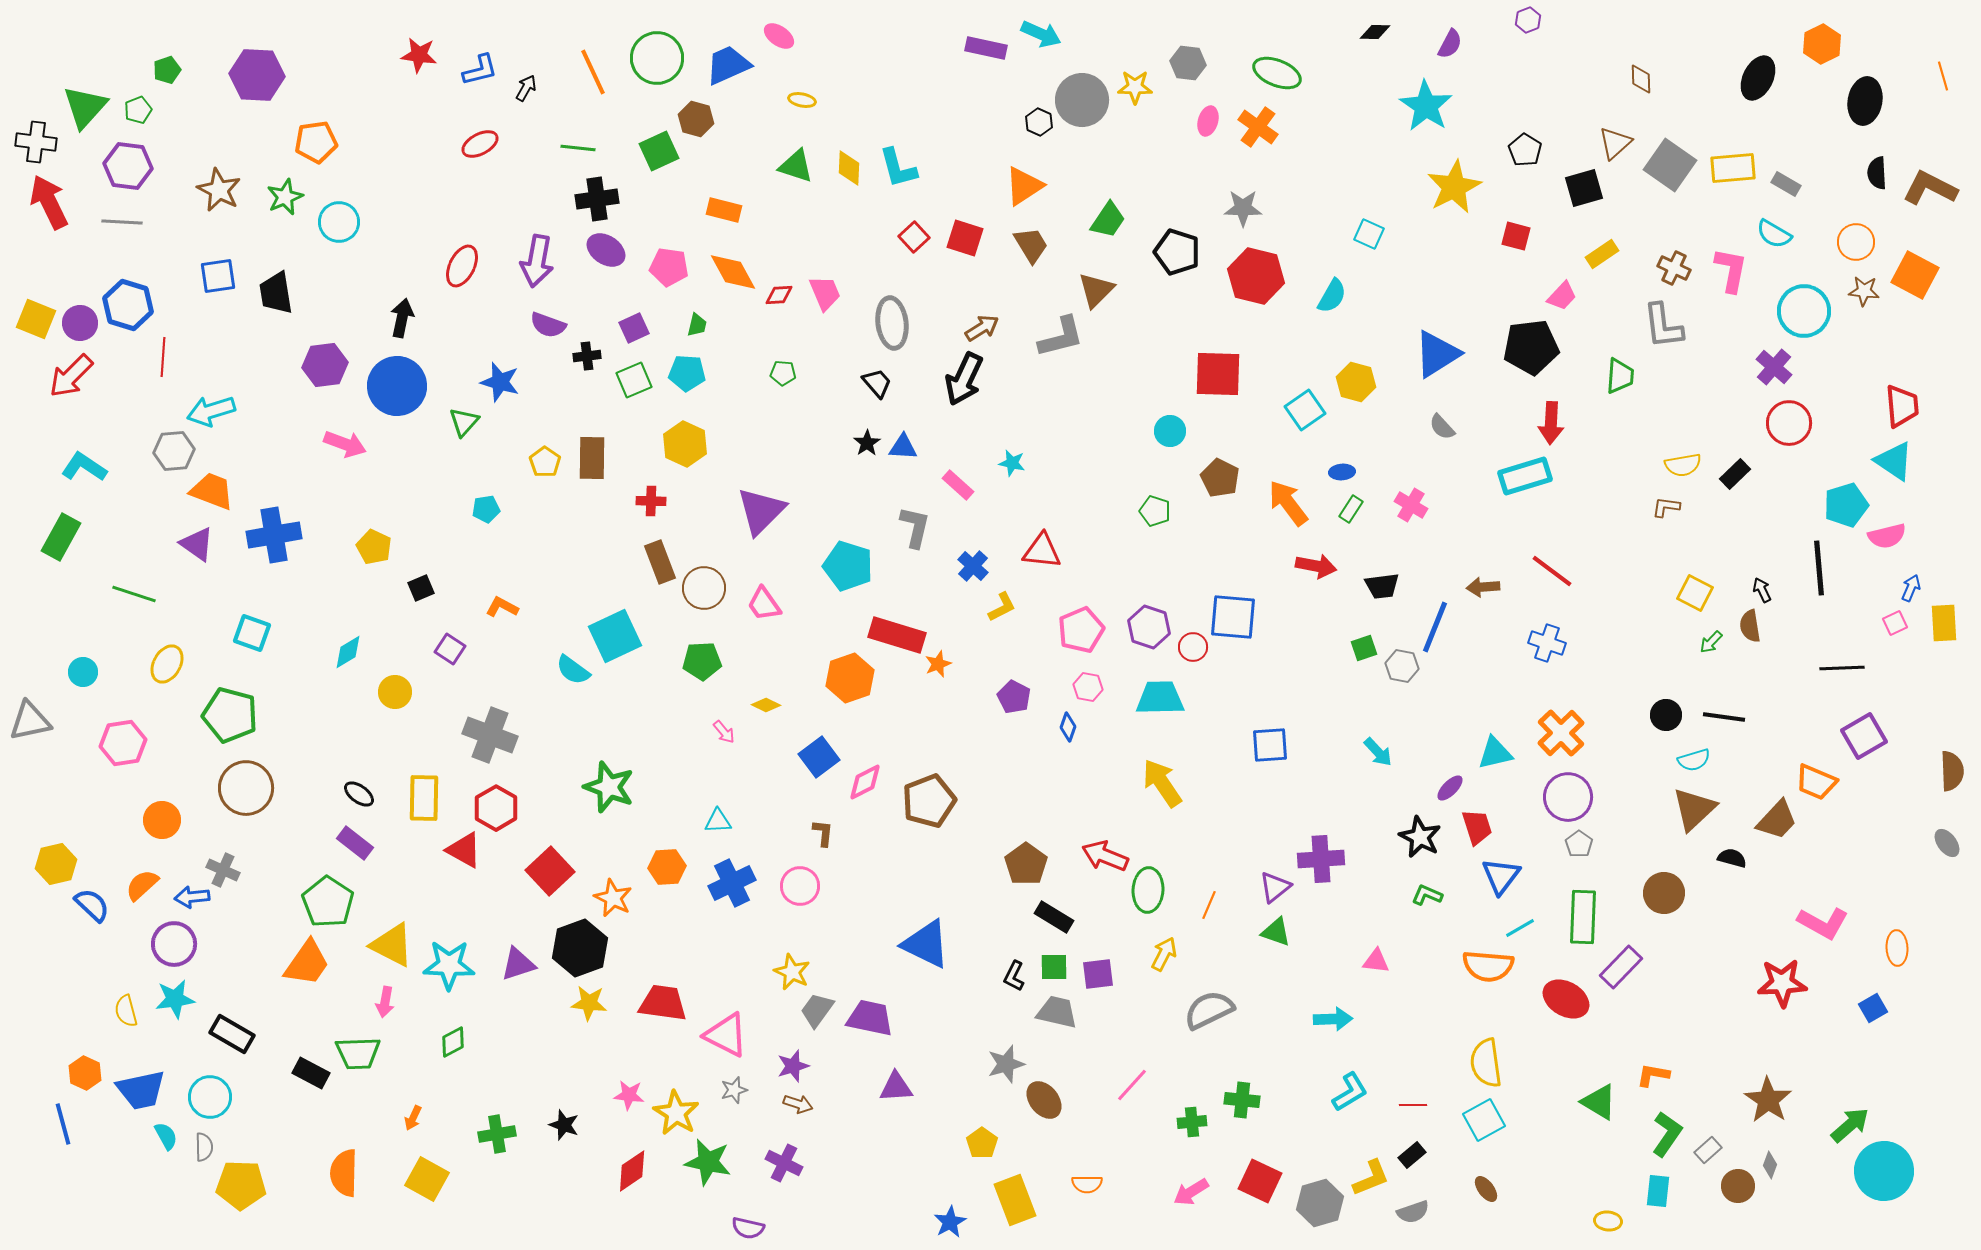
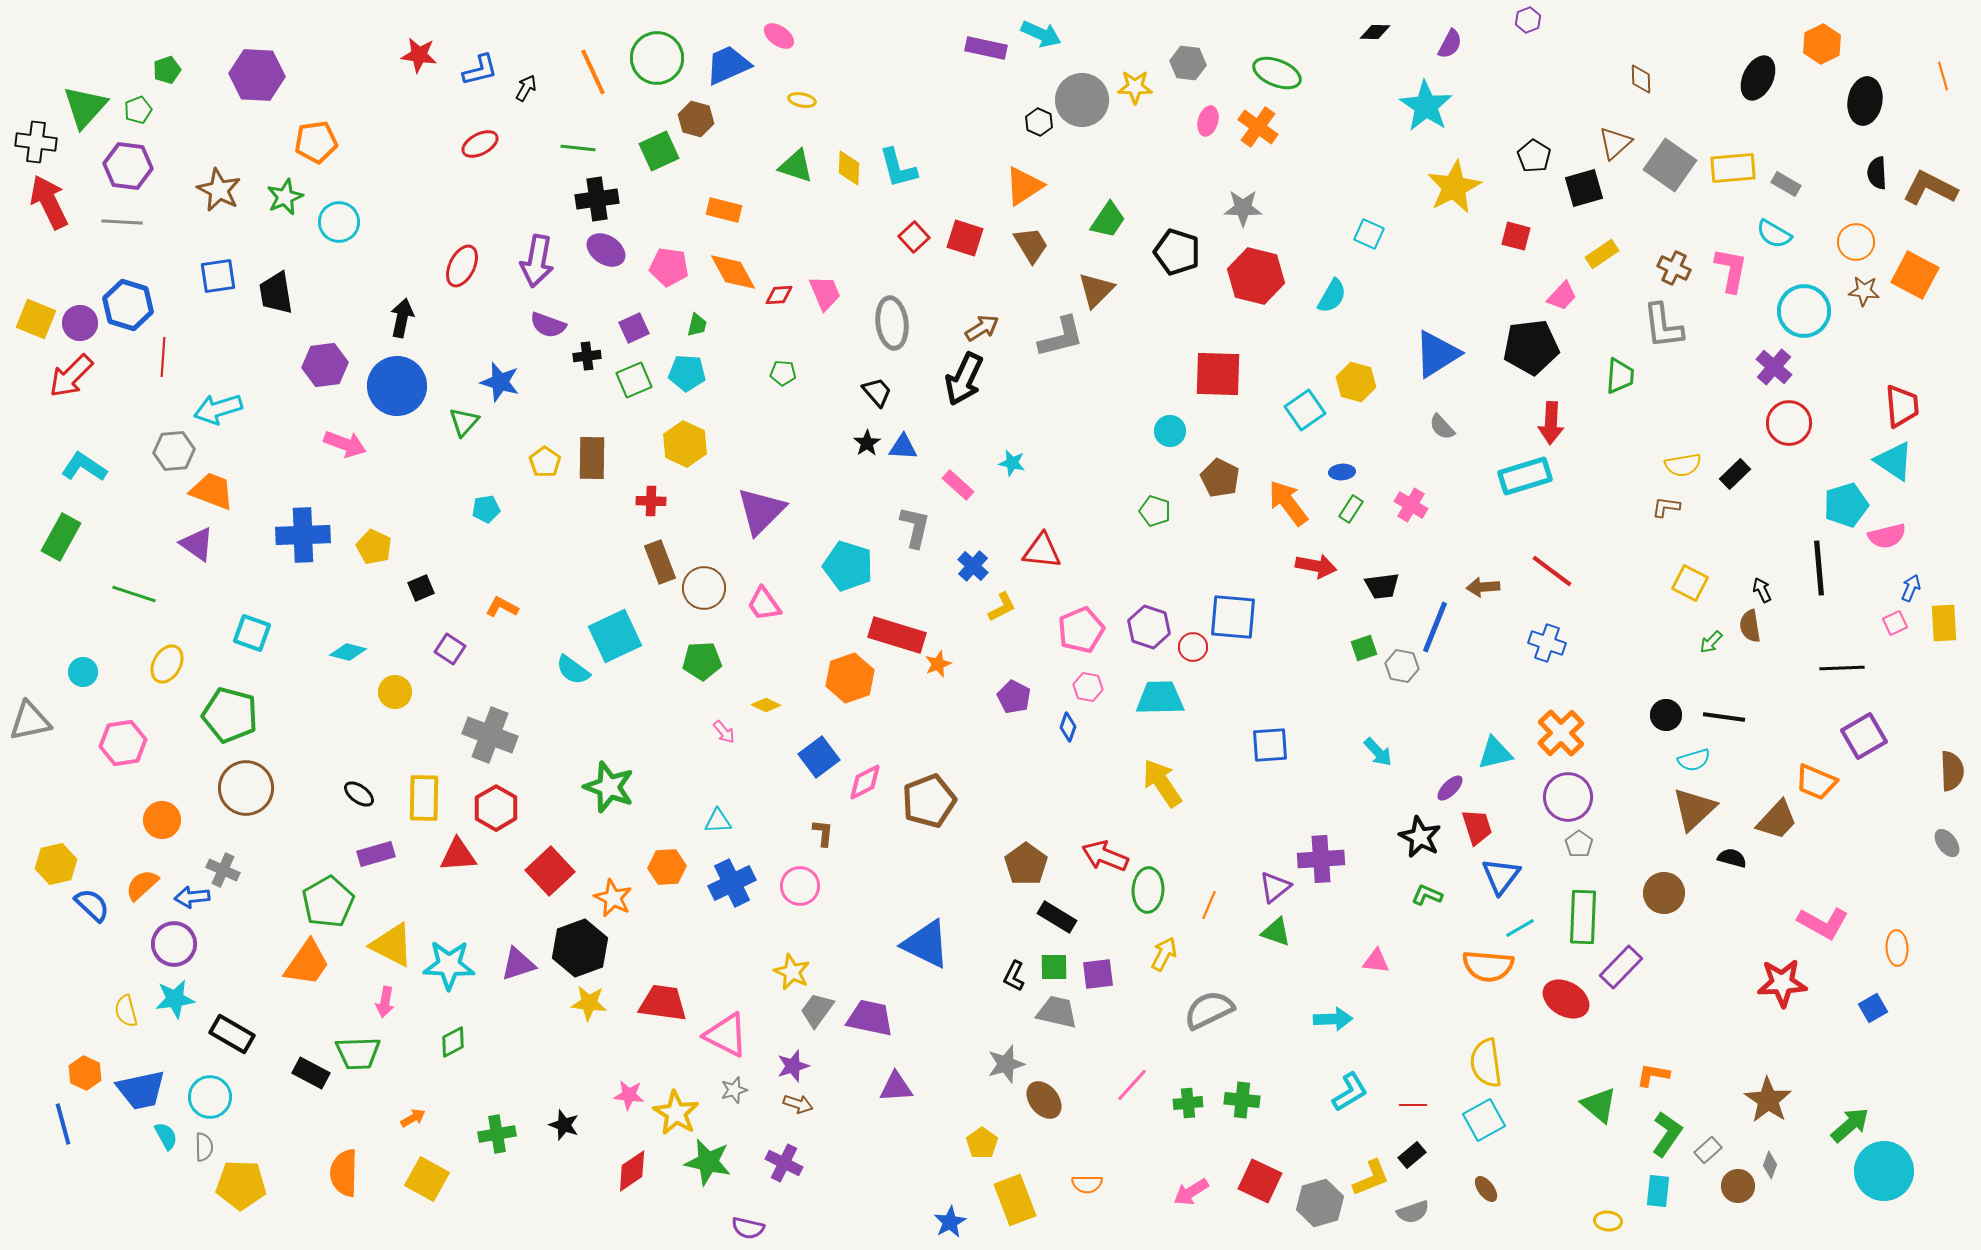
black pentagon at (1525, 150): moved 9 px right, 6 px down
black trapezoid at (877, 383): moved 9 px down
cyan arrow at (211, 411): moved 7 px right, 2 px up
blue cross at (274, 535): moved 29 px right; rotated 8 degrees clockwise
yellow square at (1695, 593): moved 5 px left, 10 px up
cyan diamond at (348, 652): rotated 45 degrees clockwise
purple rectangle at (355, 843): moved 21 px right, 11 px down; rotated 54 degrees counterclockwise
red triangle at (464, 850): moved 6 px left, 5 px down; rotated 33 degrees counterclockwise
green pentagon at (328, 902): rotated 9 degrees clockwise
black rectangle at (1054, 917): moved 3 px right
green triangle at (1599, 1102): moved 3 px down; rotated 9 degrees clockwise
orange arrow at (413, 1118): rotated 145 degrees counterclockwise
green cross at (1192, 1122): moved 4 px left, 19 px up
